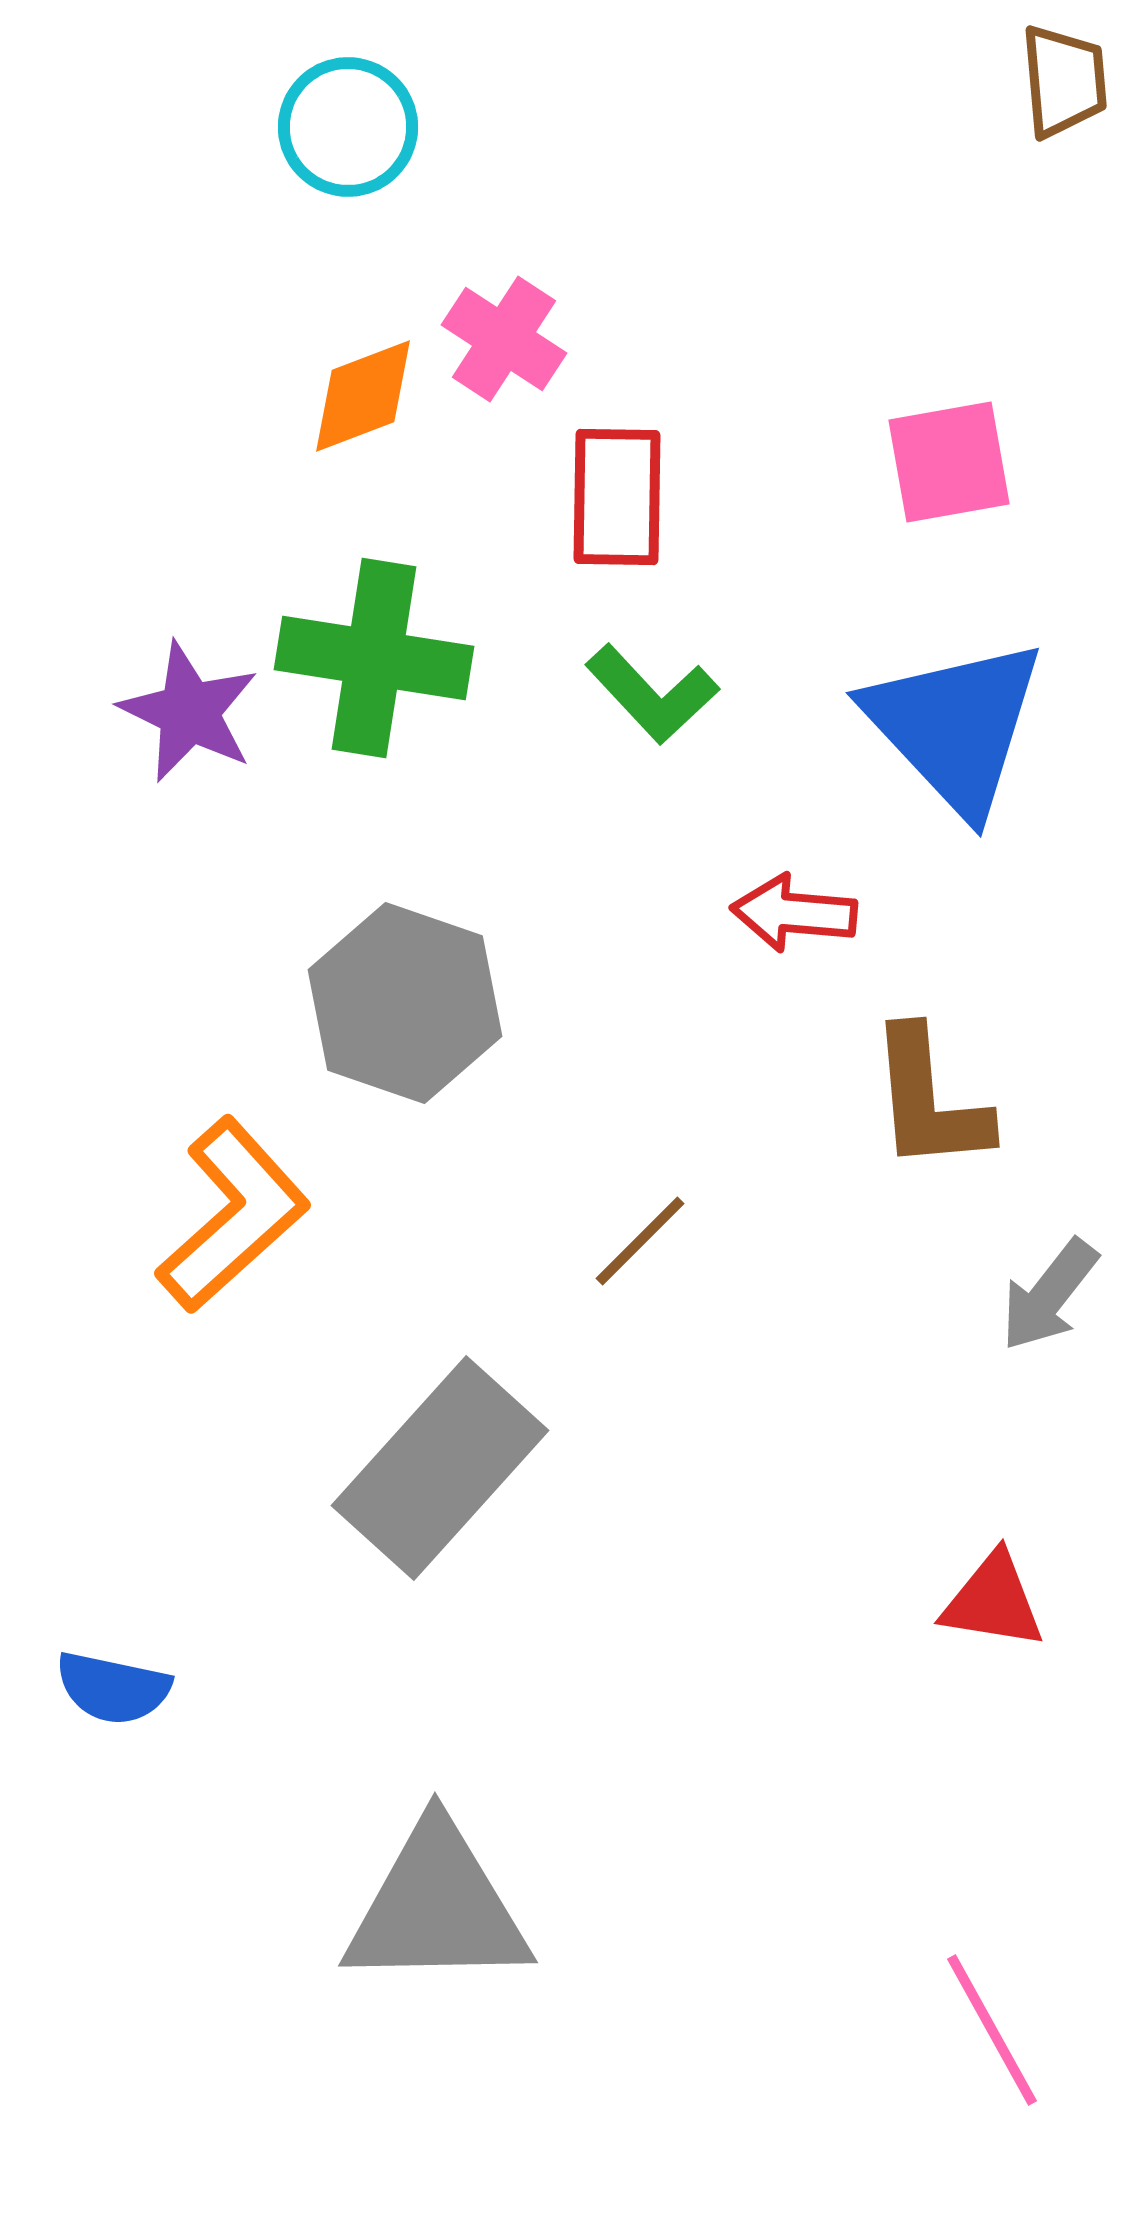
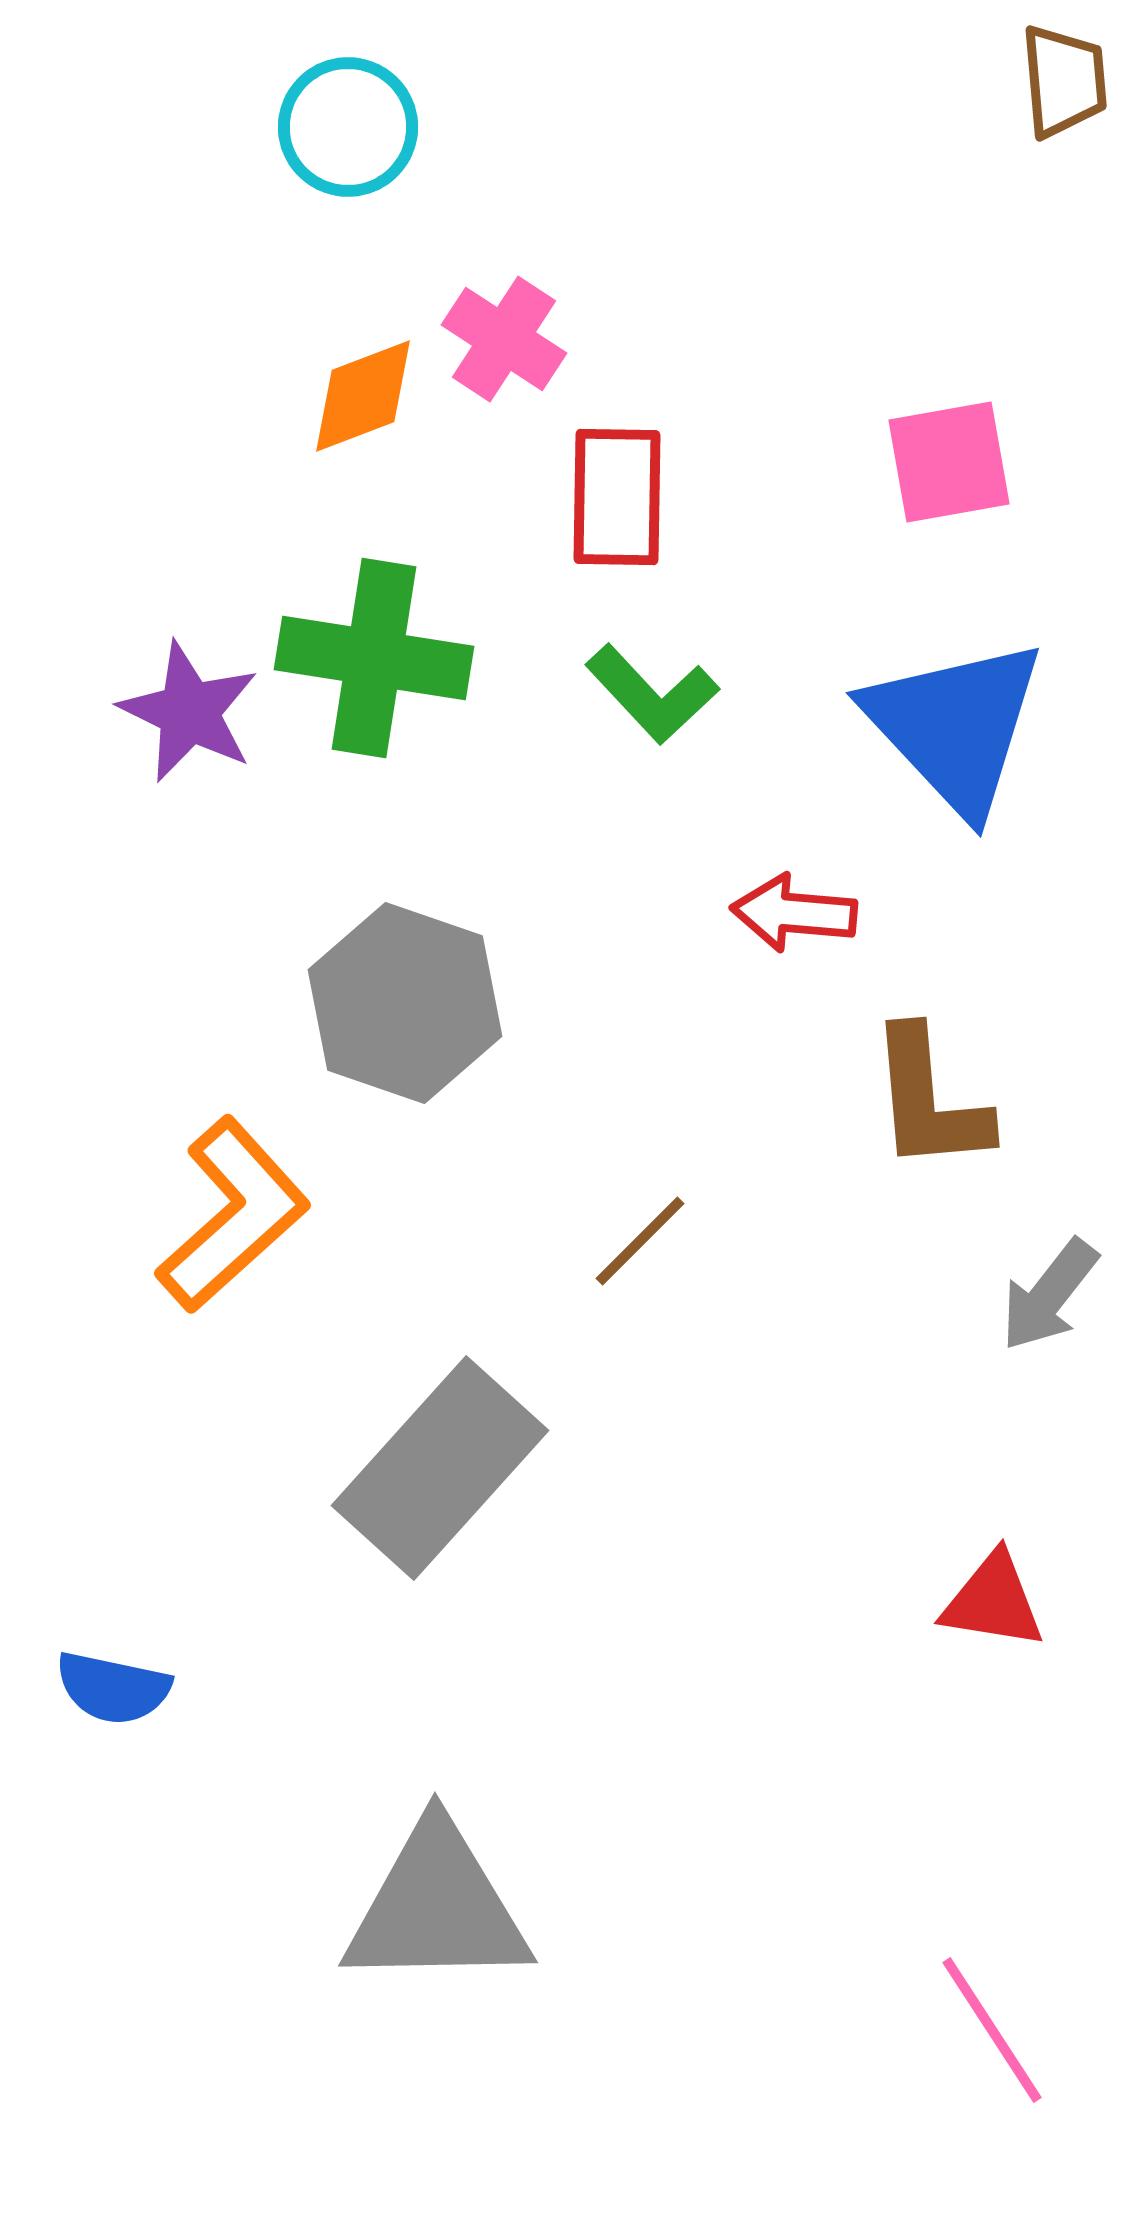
pink line: rotated 4 degrees counterclockwise
